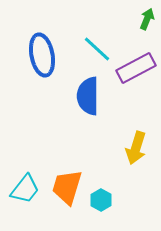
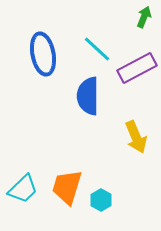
green arrow: moved 3 px left, 2 px up
blue ellipse: moved 1 px right, 1 px up
purple rectangle: moved 1 px right
yellow arrow: moved 11 px up; rotated 40 degrees counterclockwise
cyan trapezoid: moved 2 px left; rotated 8 degrees clockwise
